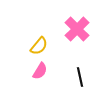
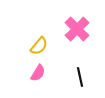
pink semicircle: moved 2 px left, 2 px down
